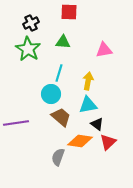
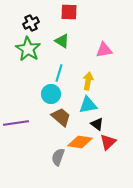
green triangle: moved 1 px left, 1 px up; rotated 28 degrees clockwise
orange diamond: moved 1 px down
